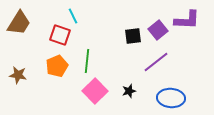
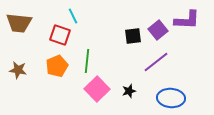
brown trapezoid: rotated 64 degrees clockwise
brown star: moved 5 px up
pink square: moved 2 px right, 2 px up
